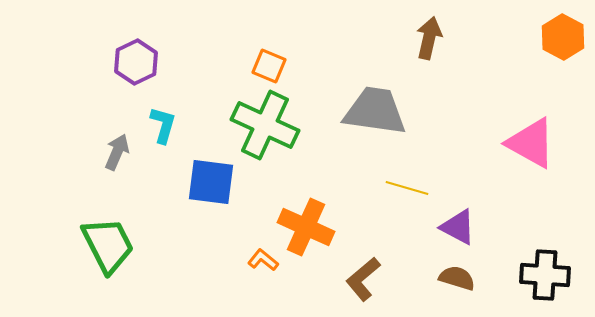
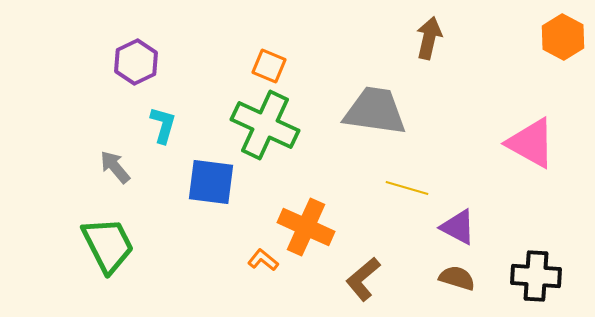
gray arrow: moved 2 px left, 15 px down; rotated 63 degrees counterclockwise
black cross: moved 9 px left, 1 px down
